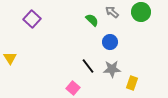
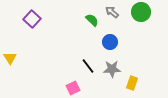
pink square: rotated 24 degrees clockwise
